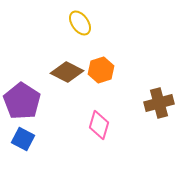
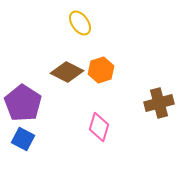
purple pentagon: moved 1 px right, 2 px down
pink diamond: moved 2 px down
